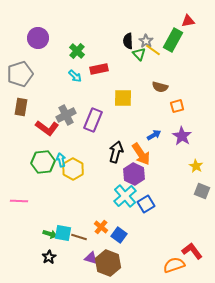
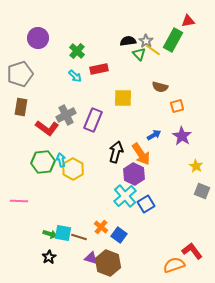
black semicircle at (128, 41): rotated 84 degrees clockwise
